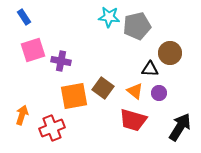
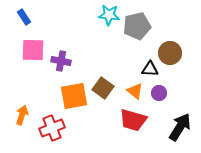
cyan star: moved 2 px up
pink square: rotated 20 degrees clockwise
